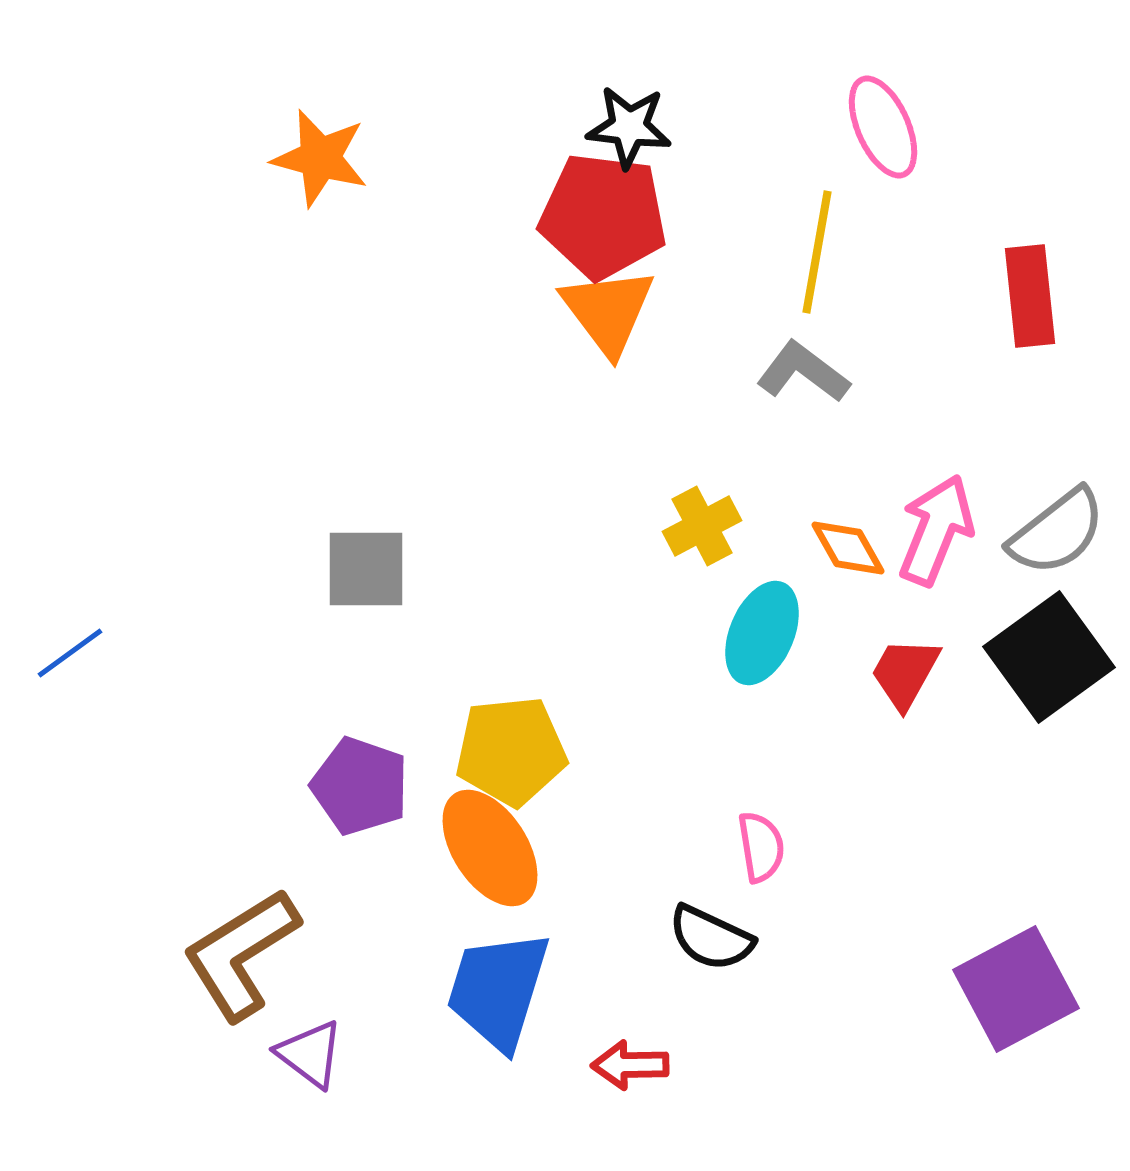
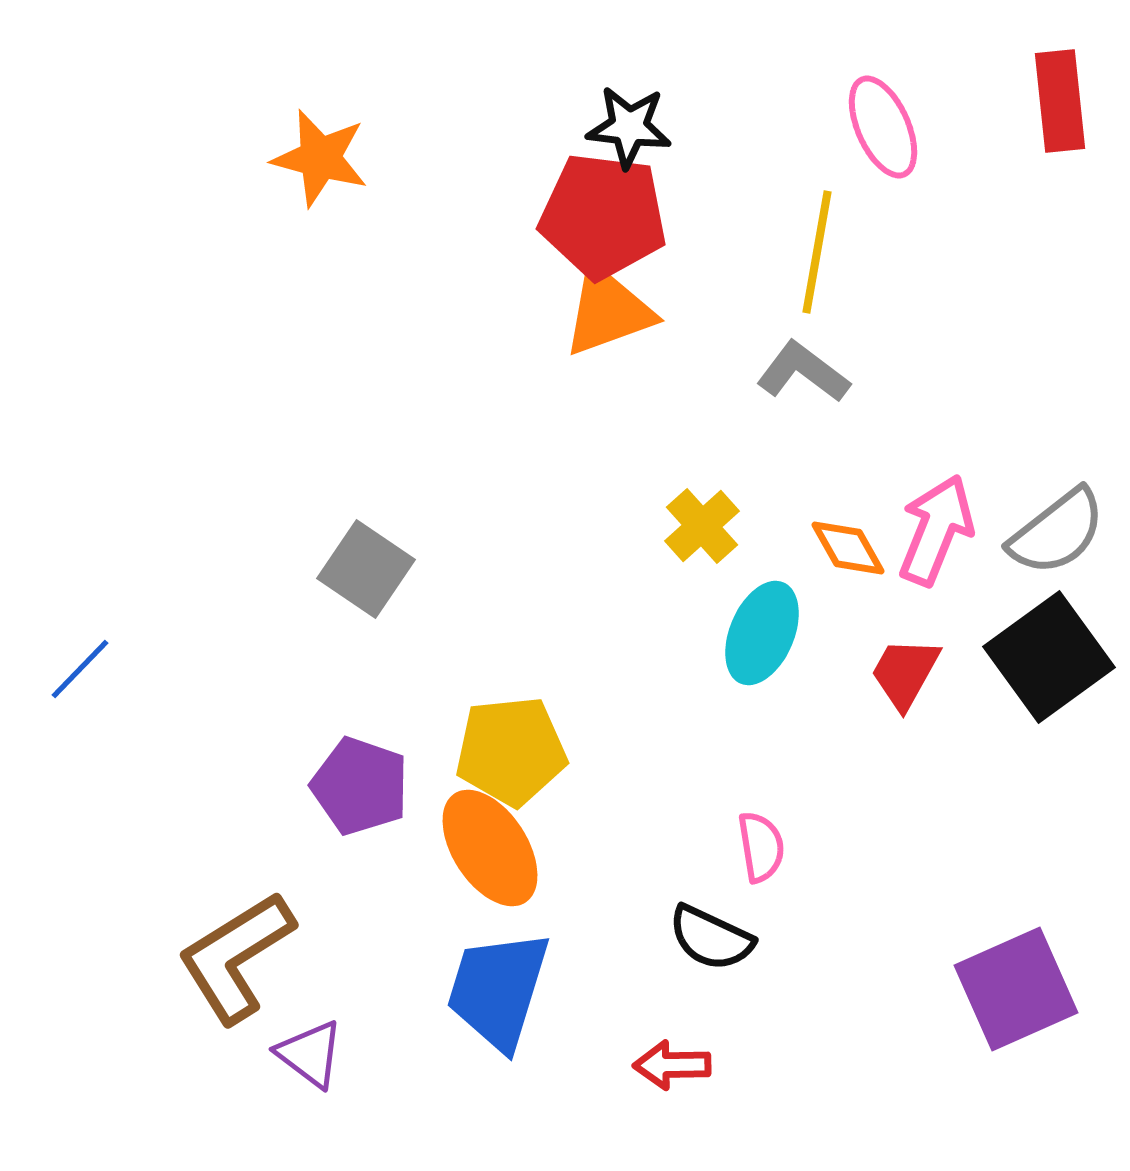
red rectangle: moved 30 px right, 195 px up
orange triangle: rotated 47 degrees clockwise
yellow cross: rotated 14 degrees counterclockwise
gray square: rotated 34 degrees clockwise
blue line: moved 10 px right, 16 px down; rotated 10 degrees counterclockwise
brown L-shape: moved 5 px left, 3 px down
purple square: rotated 4 degrees clockwise
red arrow: moved 42 px right
